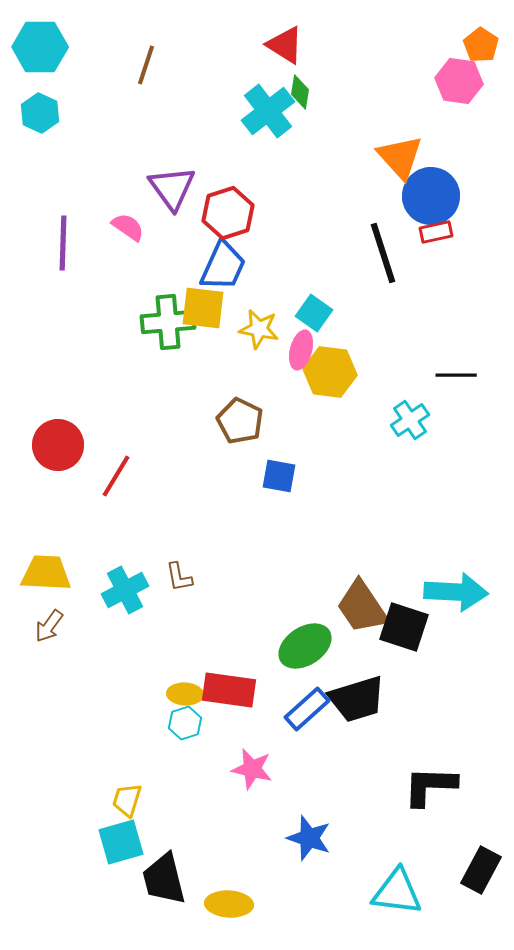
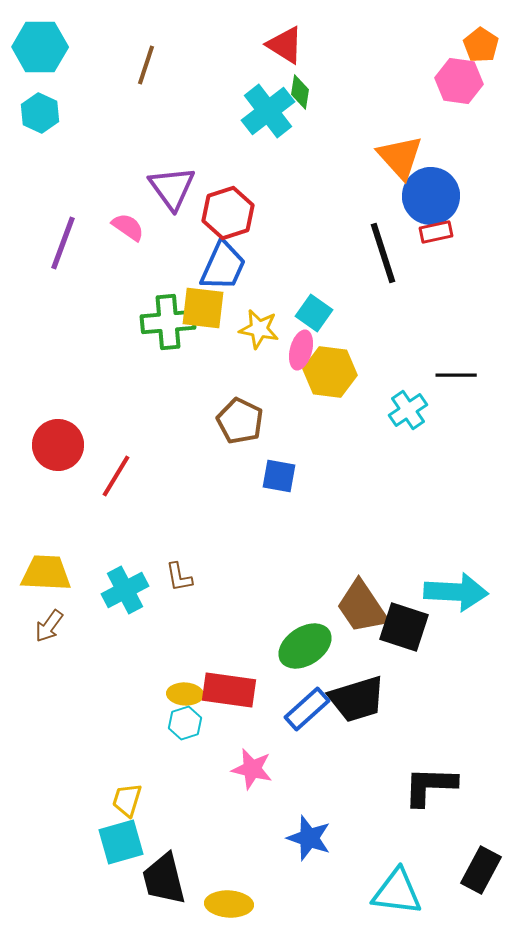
purple line at (63, 243): rotated 18 degrees clockwise
cyan cross at (410, 420): moved 2 px left, 10 px up
